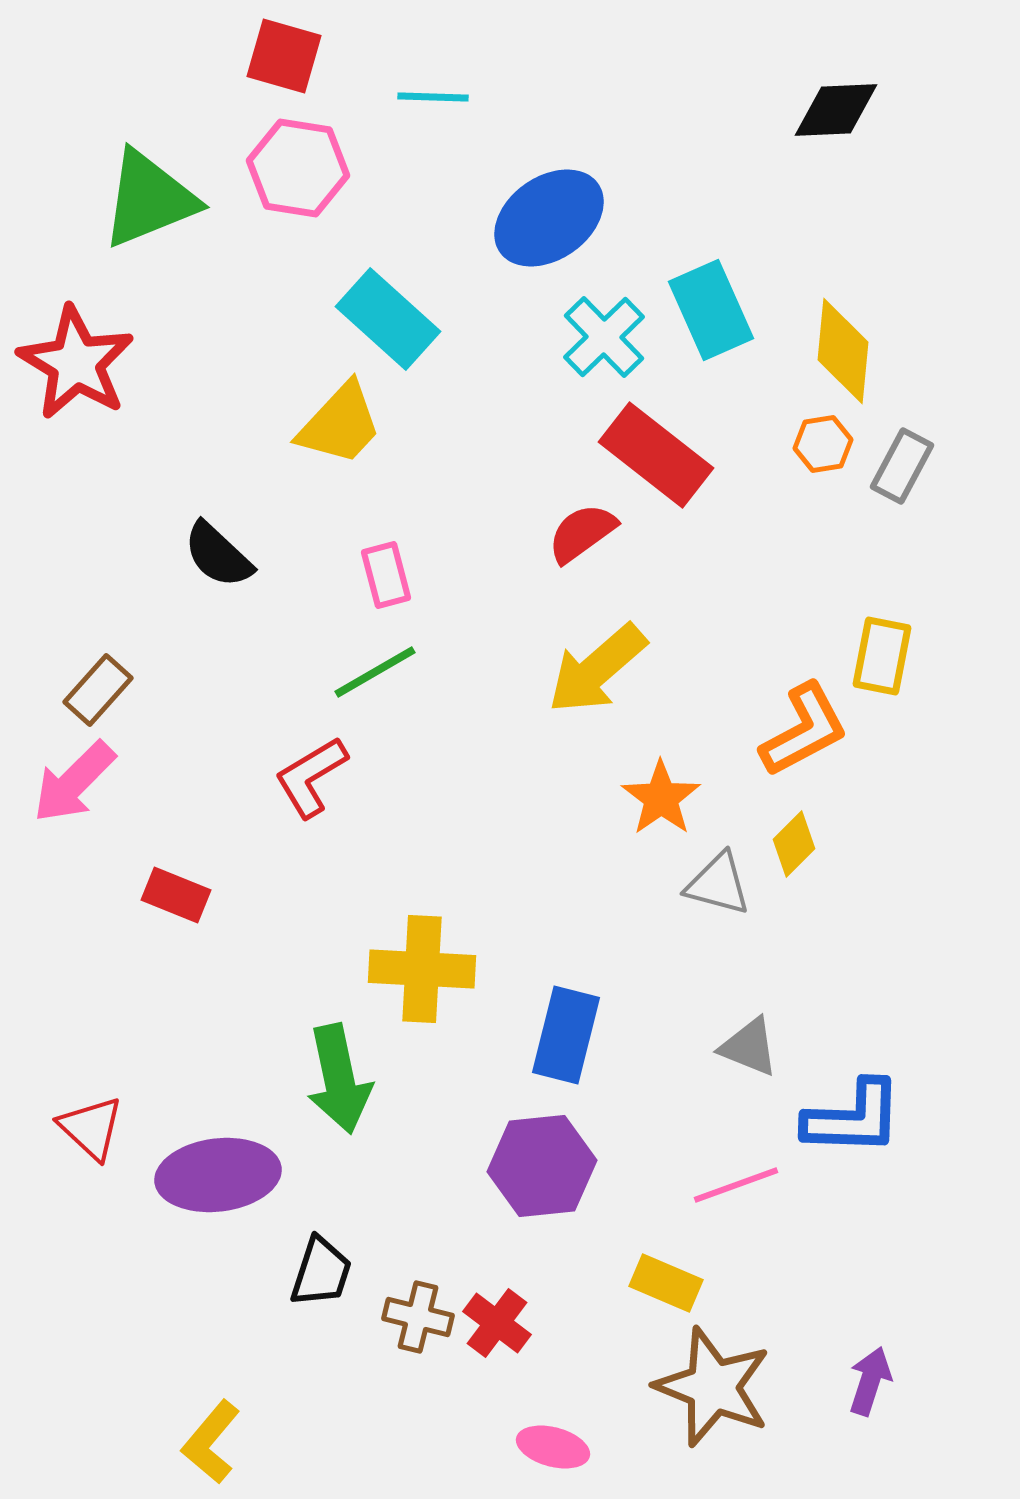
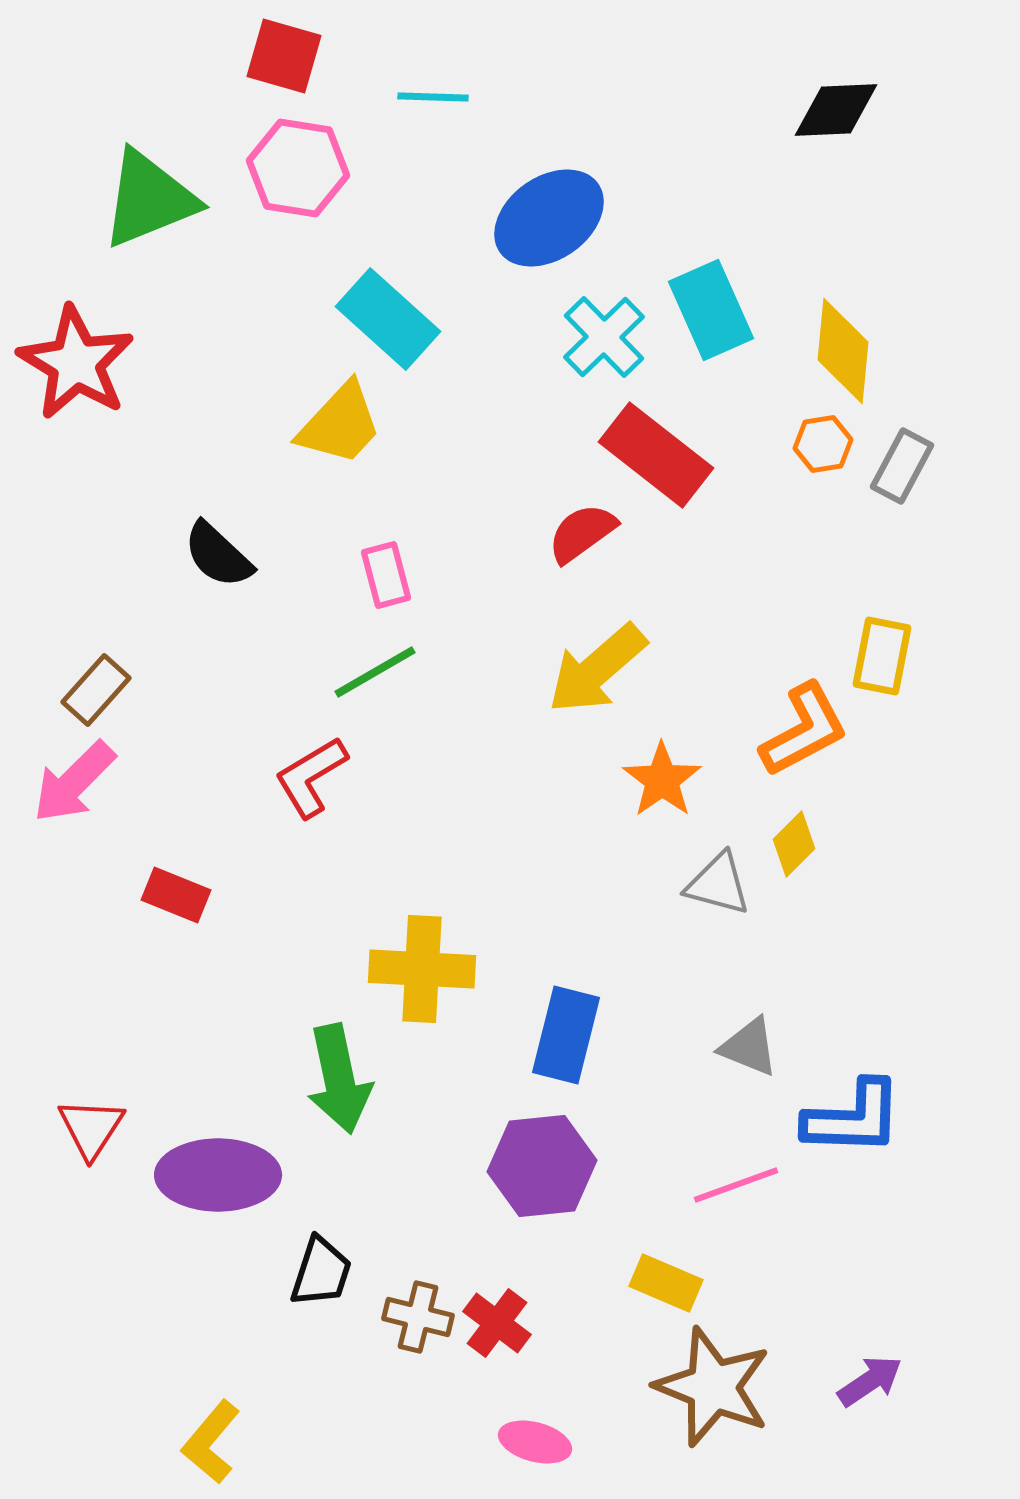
brown rectangle at (98, 690): moved 2 px left
orange star at (661, 798): moved 1 px right, 18 px up
red triangle at (91, 1128): rotated 20 degrees clockwise
purple ellipse at (218, 1175): rotated 7 degrees clockwise
purple arrow at (870, 1381): rotated 38 degrees clockwise
pink ellipse at (553, 1447): moved 18 px left, 5 px up
